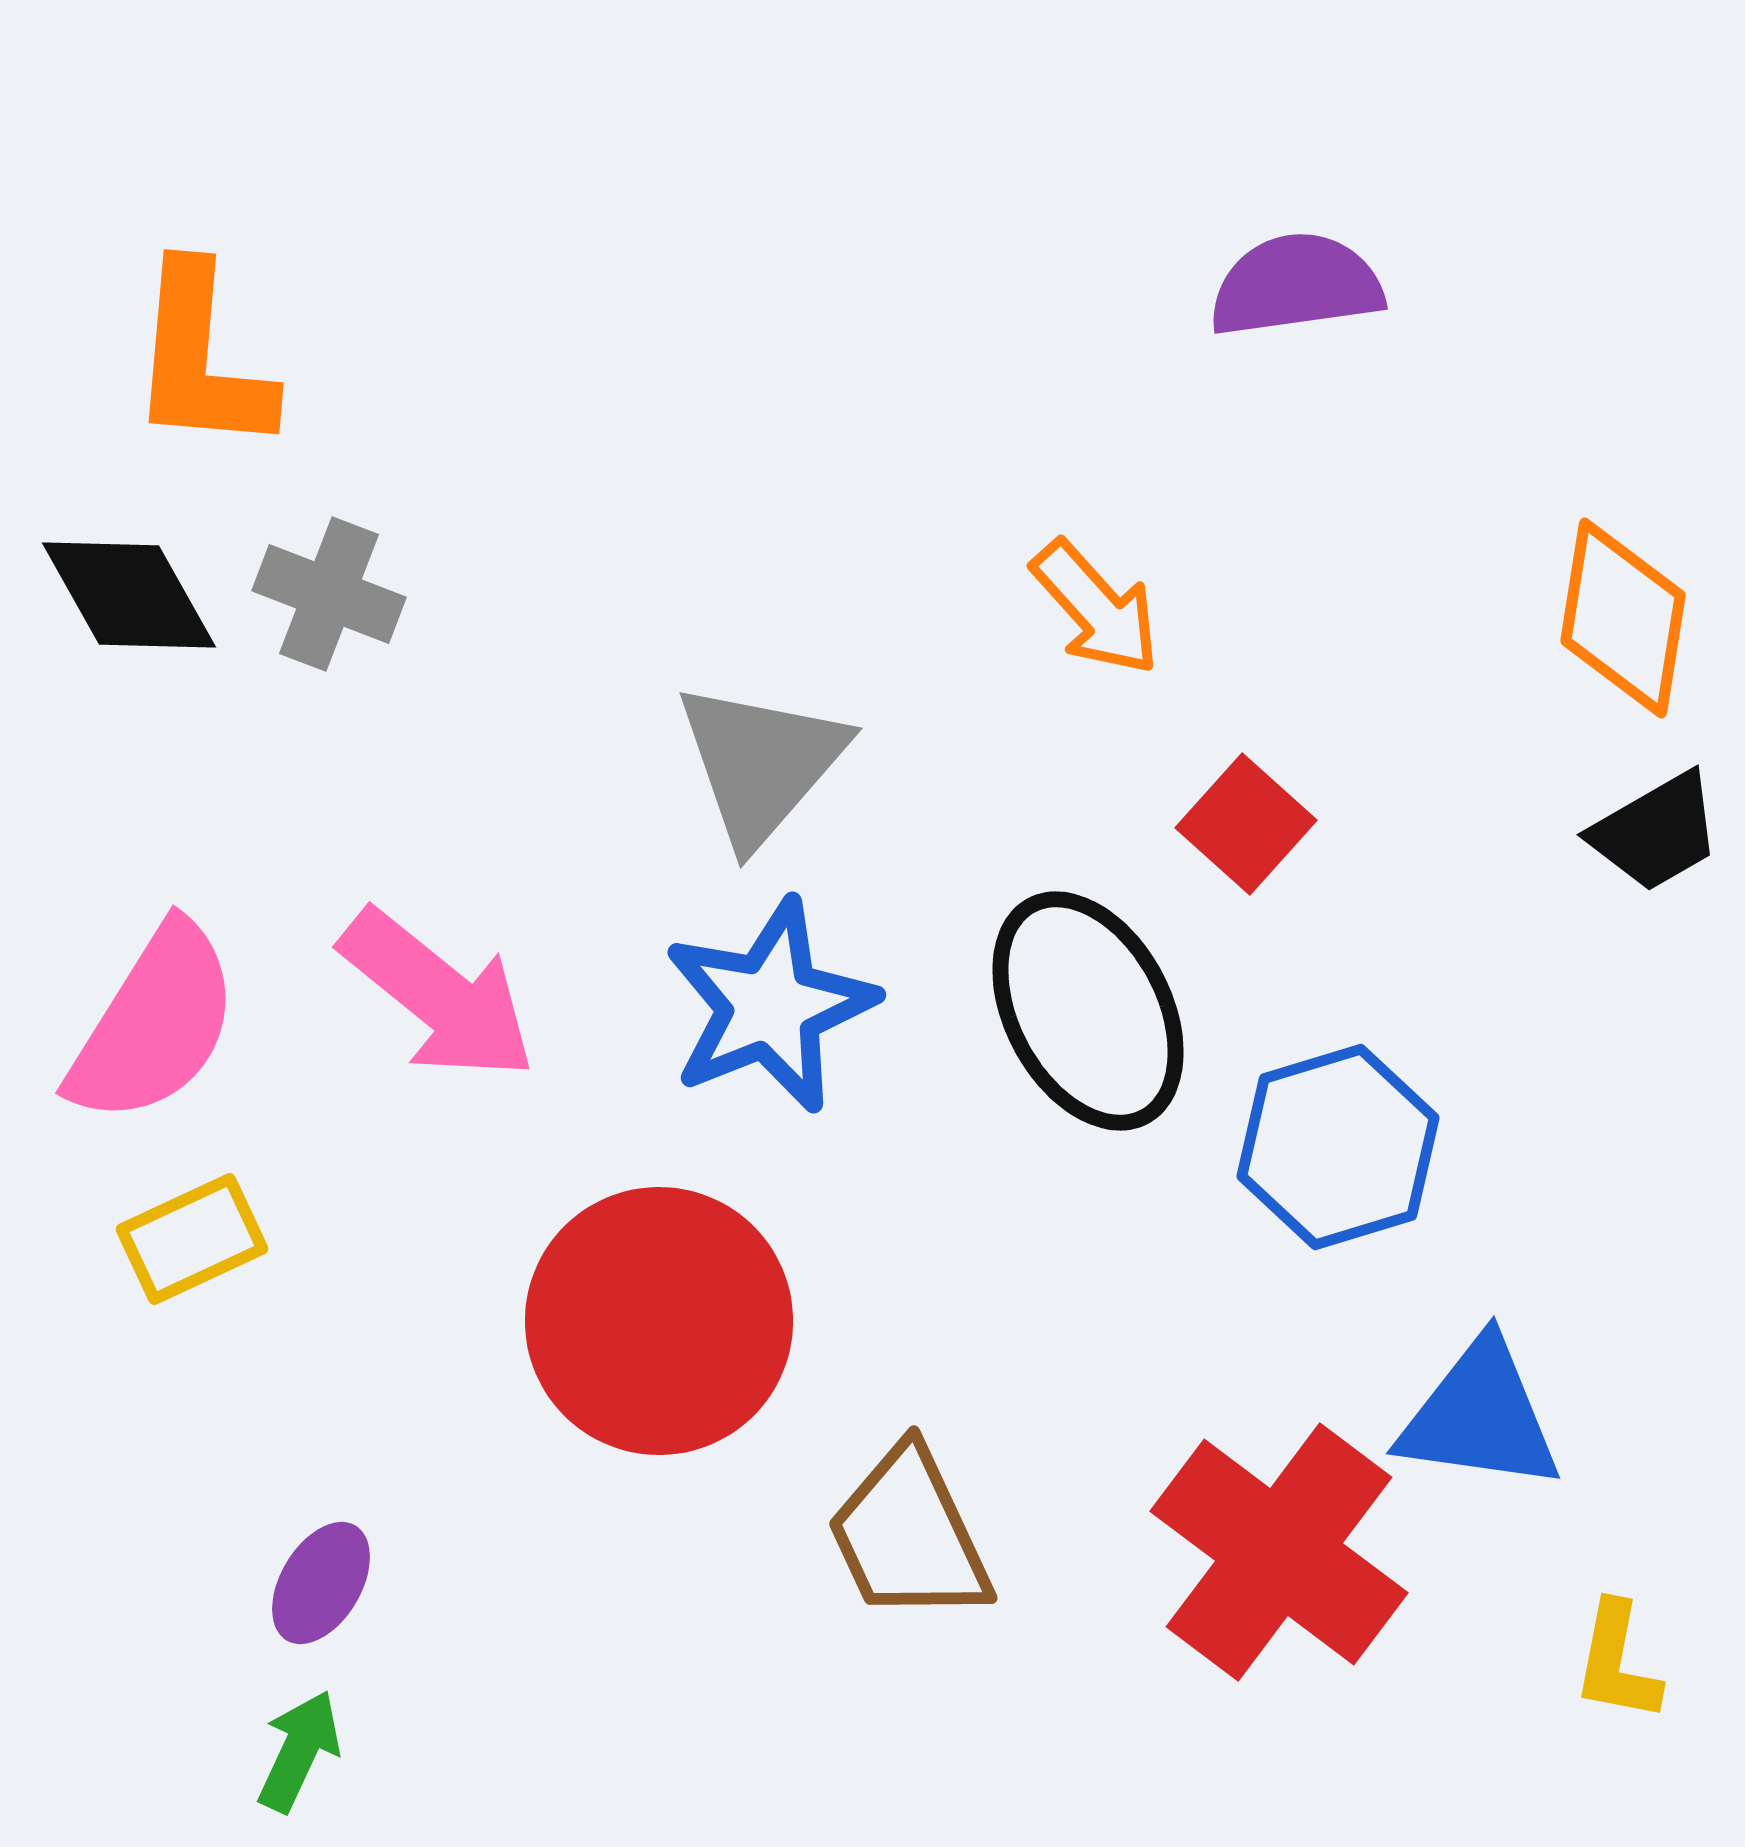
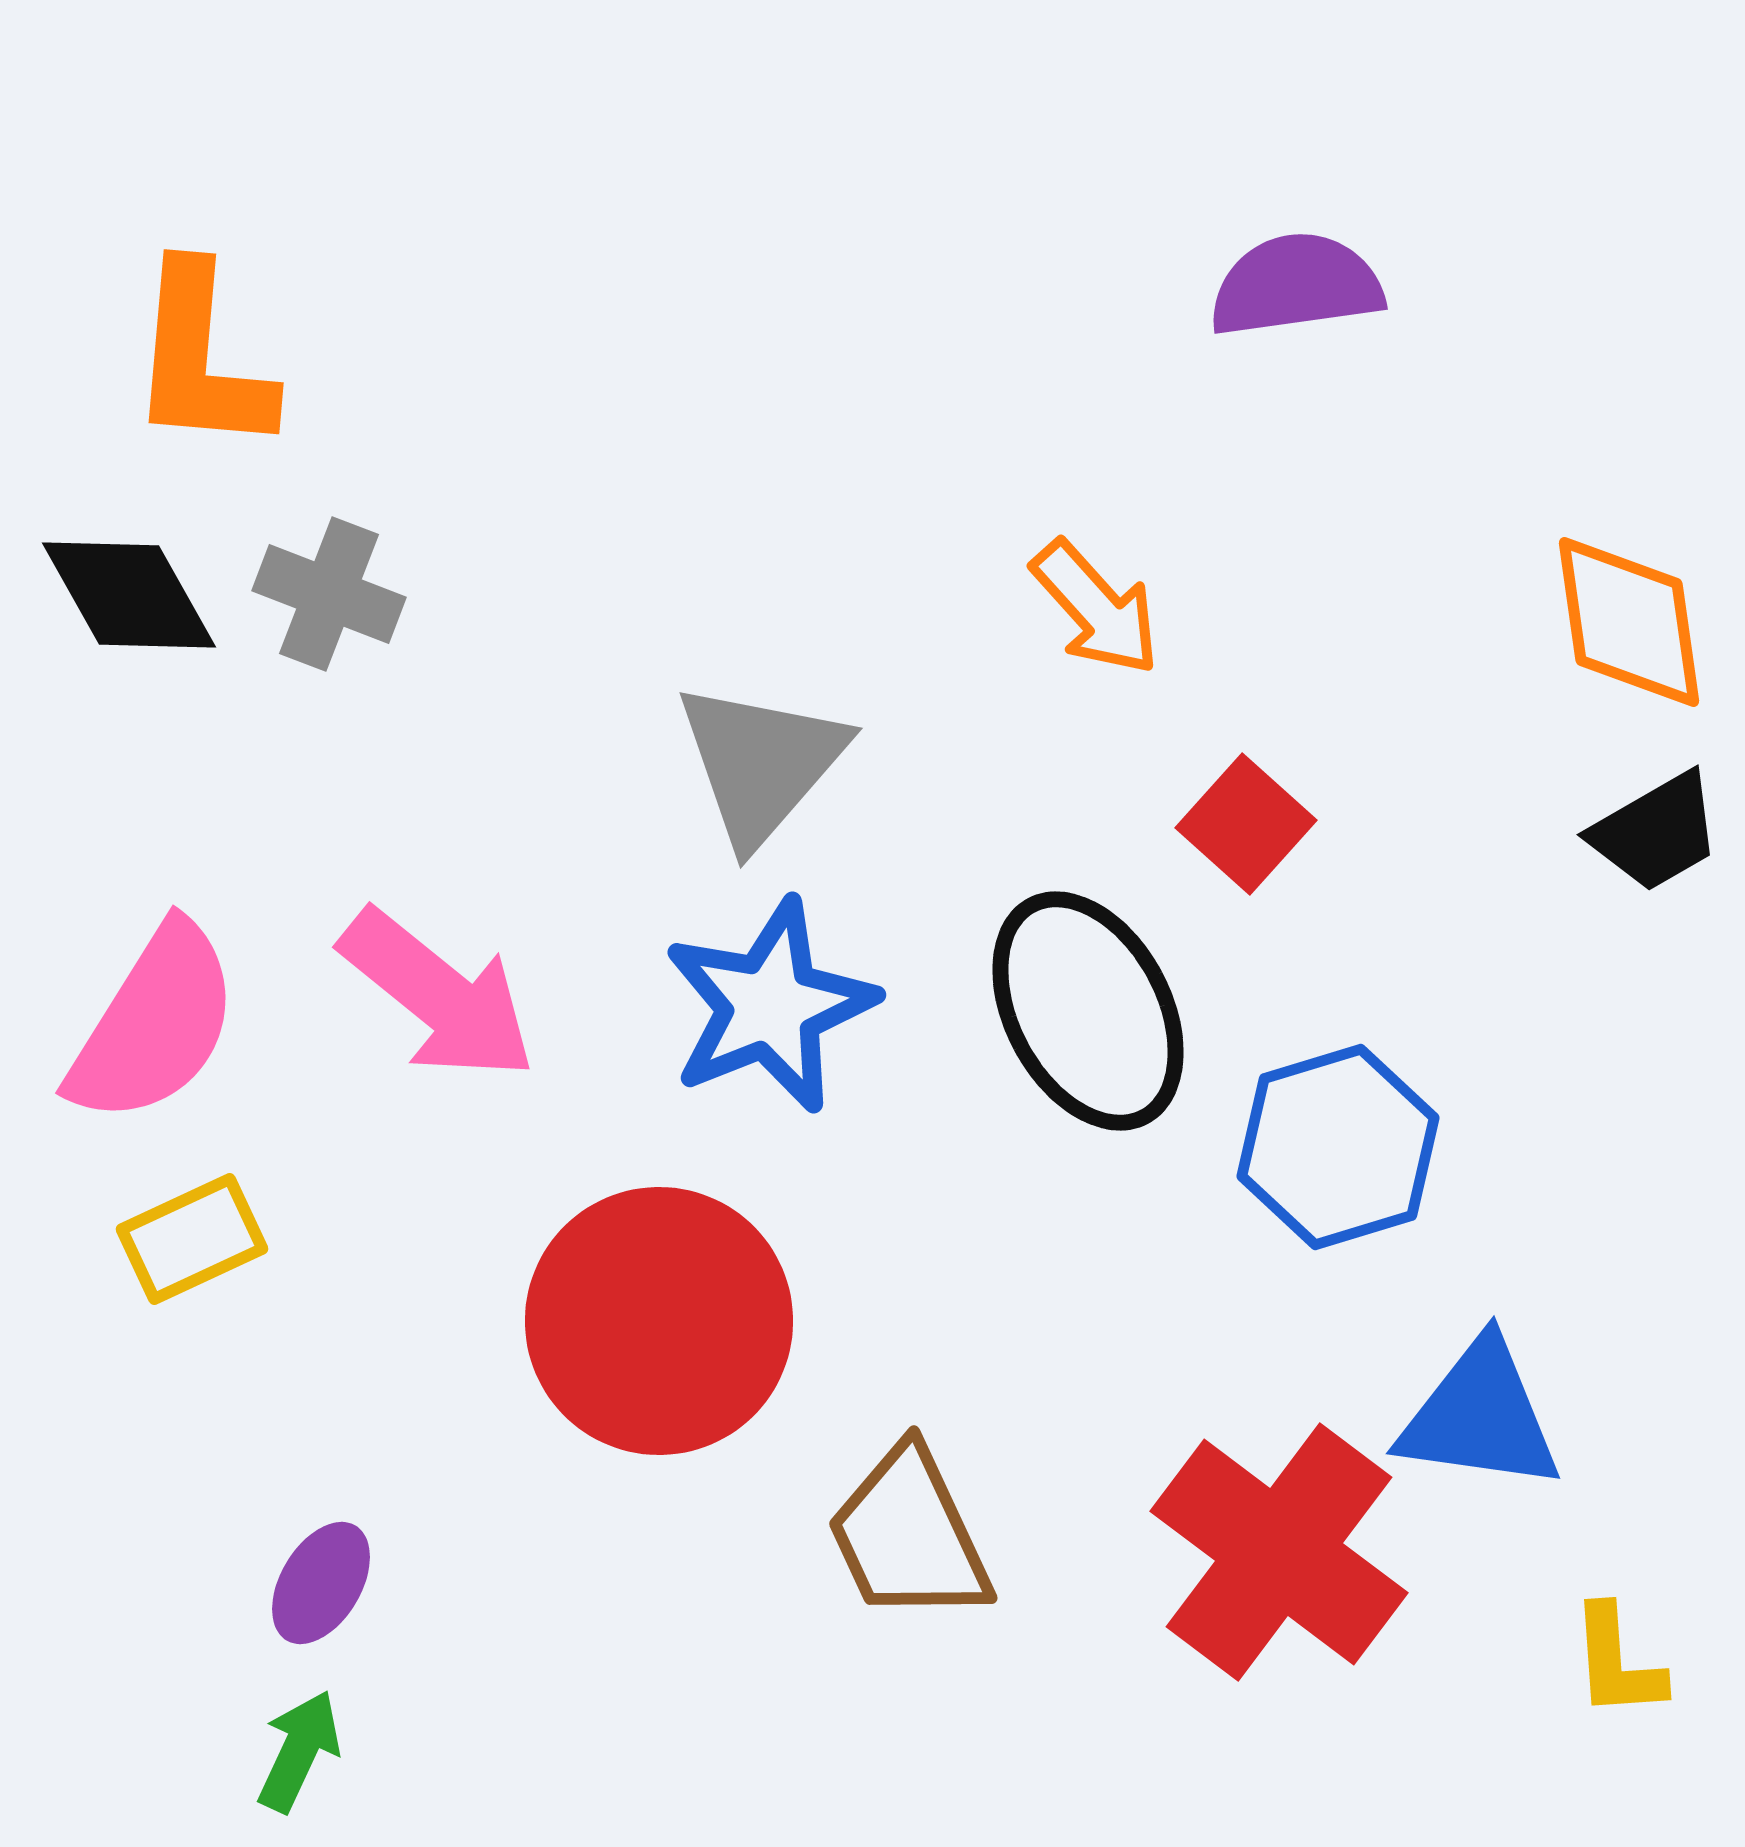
orange diamond: moved 6 px right, 4 px down; rotated 17 degrees counterclockwise
yellow L-shape: rotated 15 degrees counterclockwise
